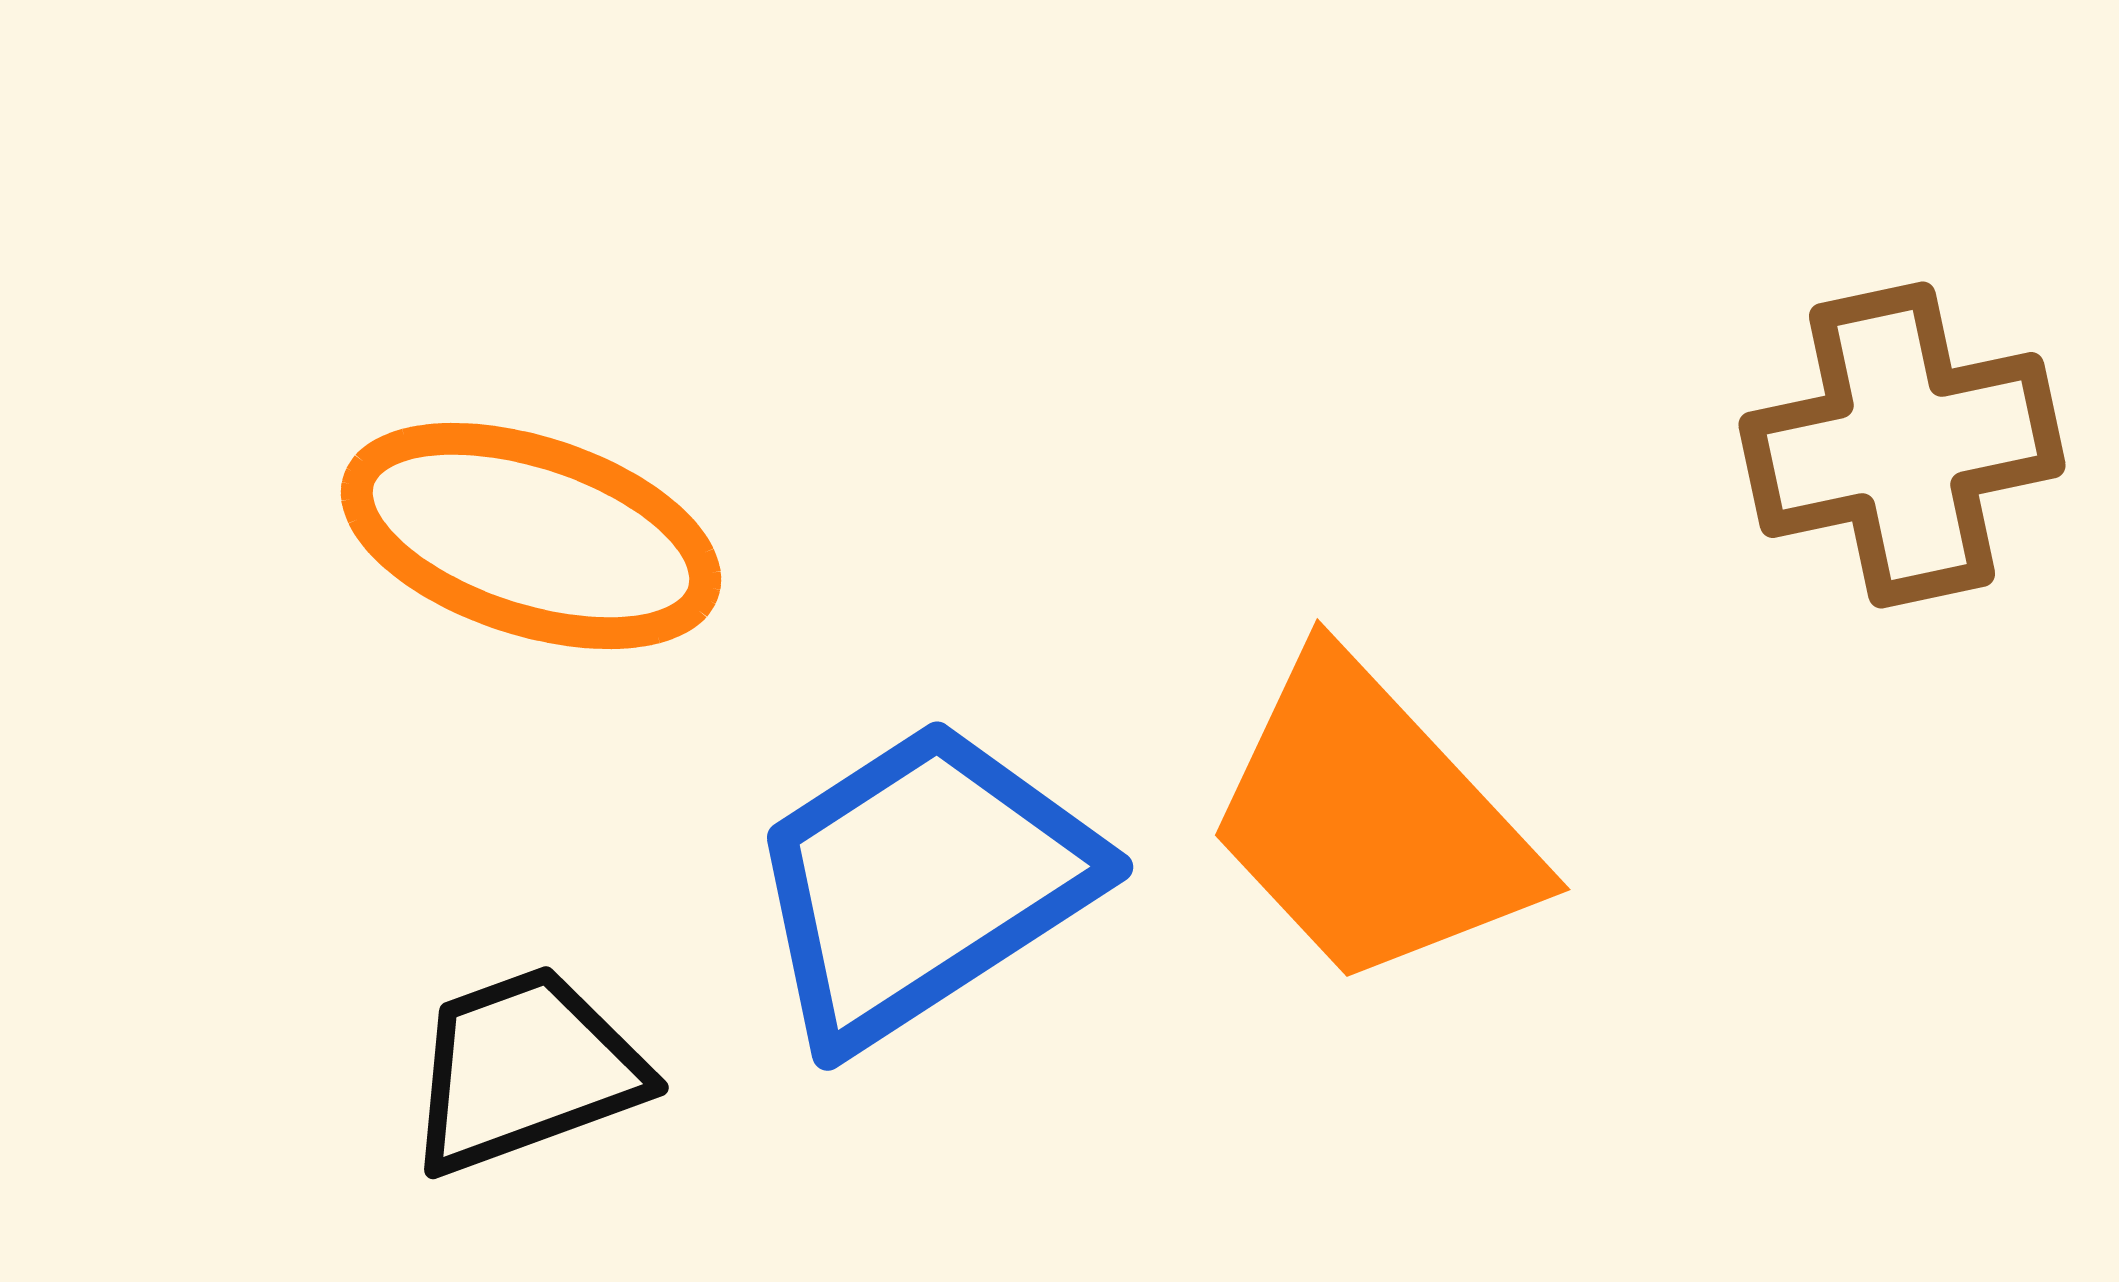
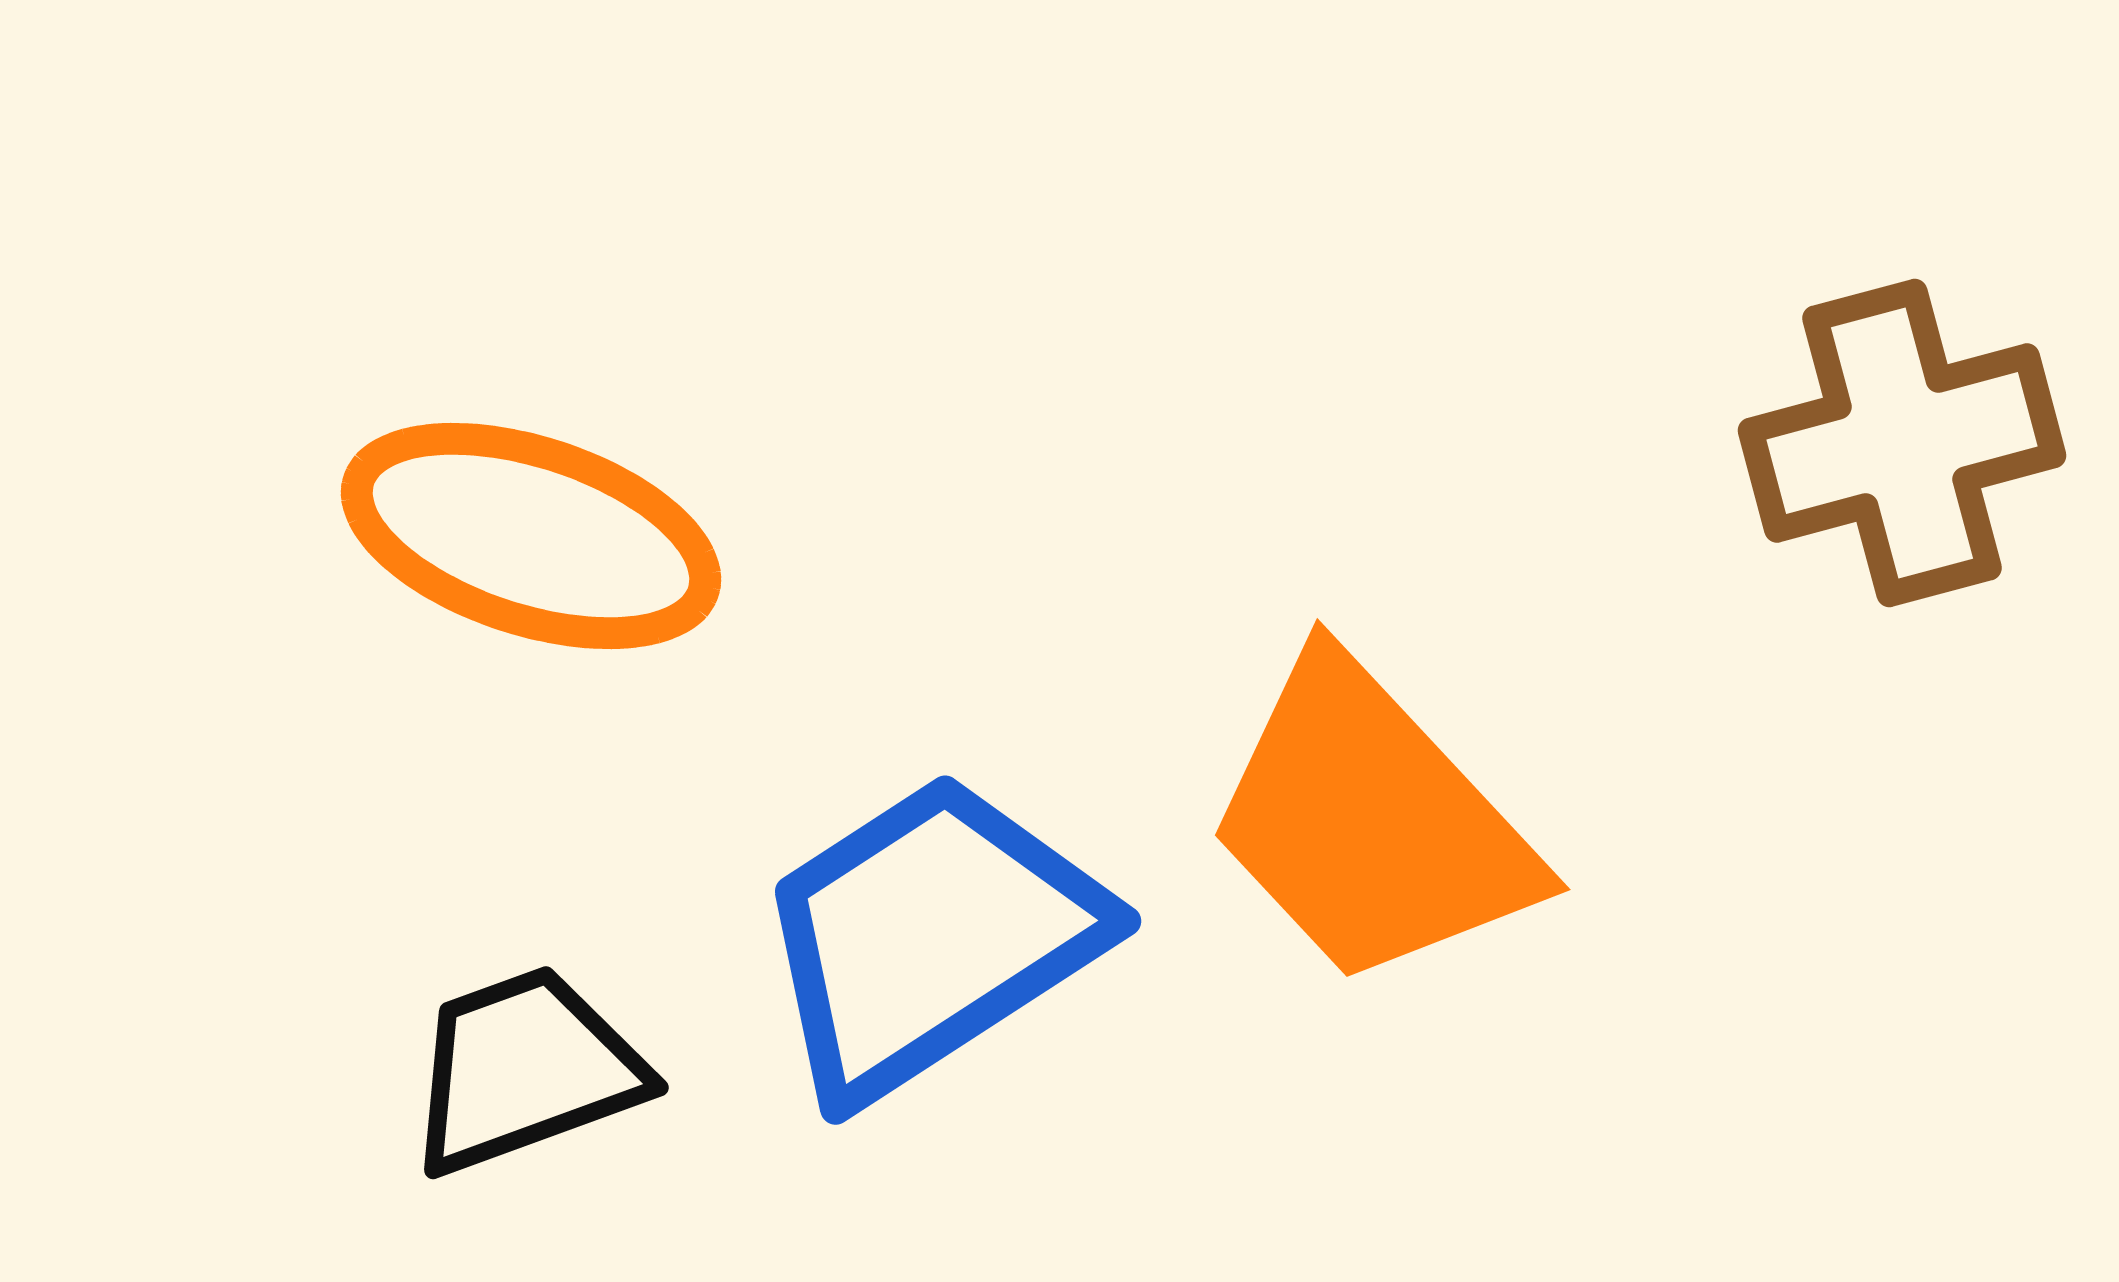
brown cross: moved 2 px up; rotated 3 degrees counterclockwise
blue trapezoid: moved 8 px right, 54 px down
